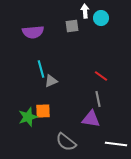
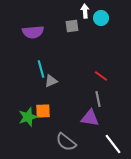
purple triangle: moved 1 px left, 1 px up
white line: moved 3 px left; rotated 45 degrees clockwise
